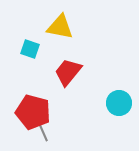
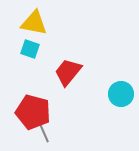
yellow triangle: moved 26 px left, 4 px up
cyan circle: moved 2 px right, 9 px up
gray line: moved 1 px right, 1 px down
